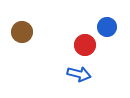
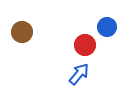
blue arrow: rotated 65 degrees counterclockwise
